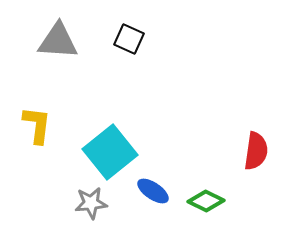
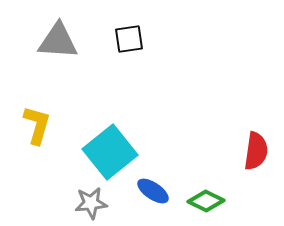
black square: rotated 32 degrees counterclockwise
yellow L-shape: rotated 9 degrees clockwise
